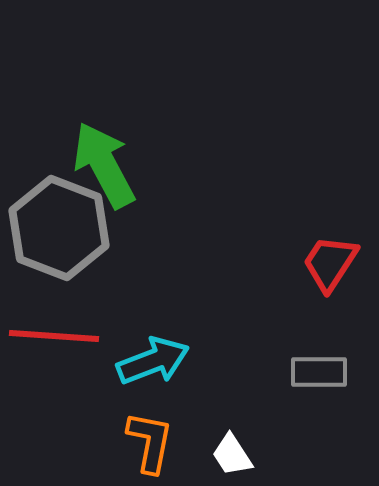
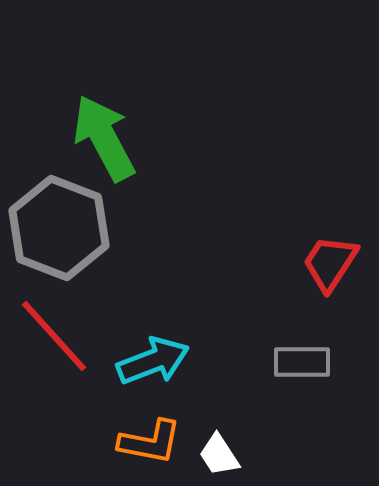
green arrow: moved 27 px up
red line: rotated 44 degrees clockwise
gray rectangle: moved 17 px left, 10 px up
orange L-shape: rotated 90 degrees clockwise
white trapezoid: moved 13 px left
